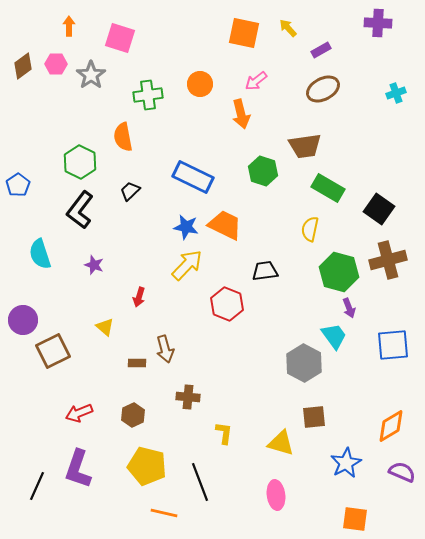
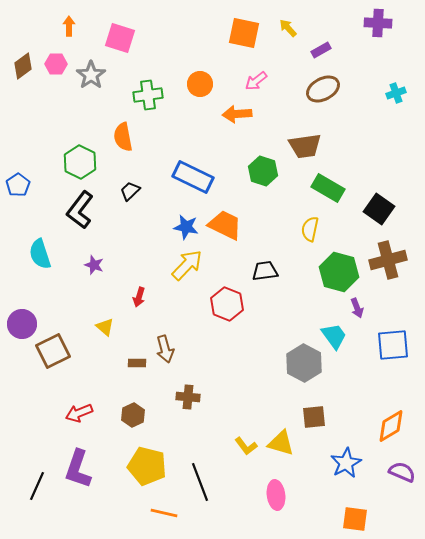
orange arrow at (241, 114): moved 4 px left; rotated 100 degrees clockwise
purple arrow at (349, 308): moved 8 px right
purple circle at (23, 320): moved 1 px left, 4 px down
yellow L-shape at (224, 433): moved 22 px right, 13 px down; rotated 135 degrees clockwise
